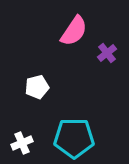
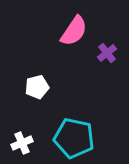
cyan pentagon: rotated 12 degrees clockwise
